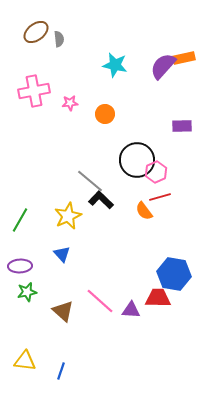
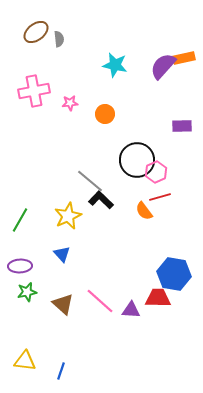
brown triangle: moved 7 px up
